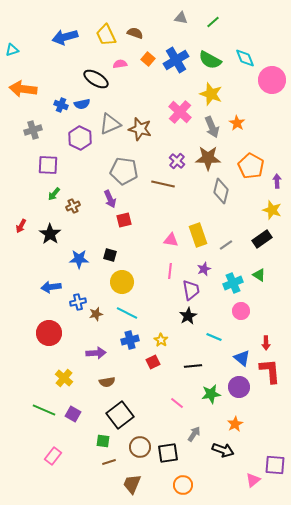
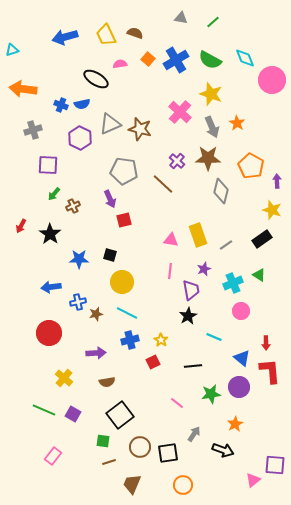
brown line at (163, 184): rotated 30 degrees clockwise
